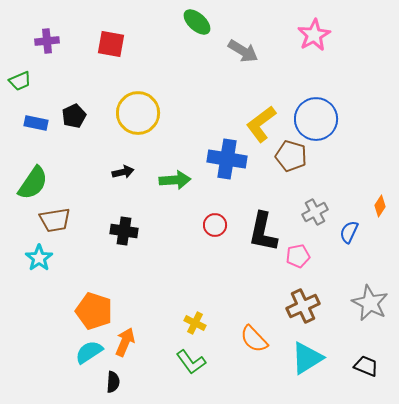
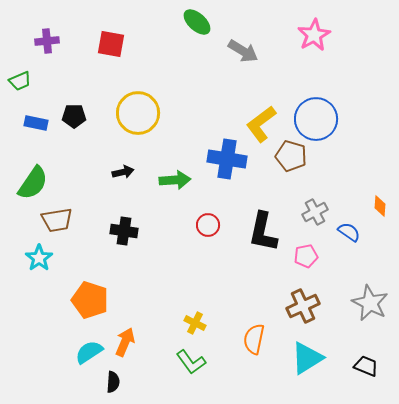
black pentagon: rotated 25 degrees clockwise
orange diamond: rotated 30 degrees counterclockwise
brown trapezoid: moved 2 px right
red circle: moved 7 px left
blue semicircle: rotated 100 degrees clockwise
pink pentagon: moved 8 px right
orange pentagon: moved 4 px left, 11 px up
orange semicircle: rotated 56 degrees clockwise
